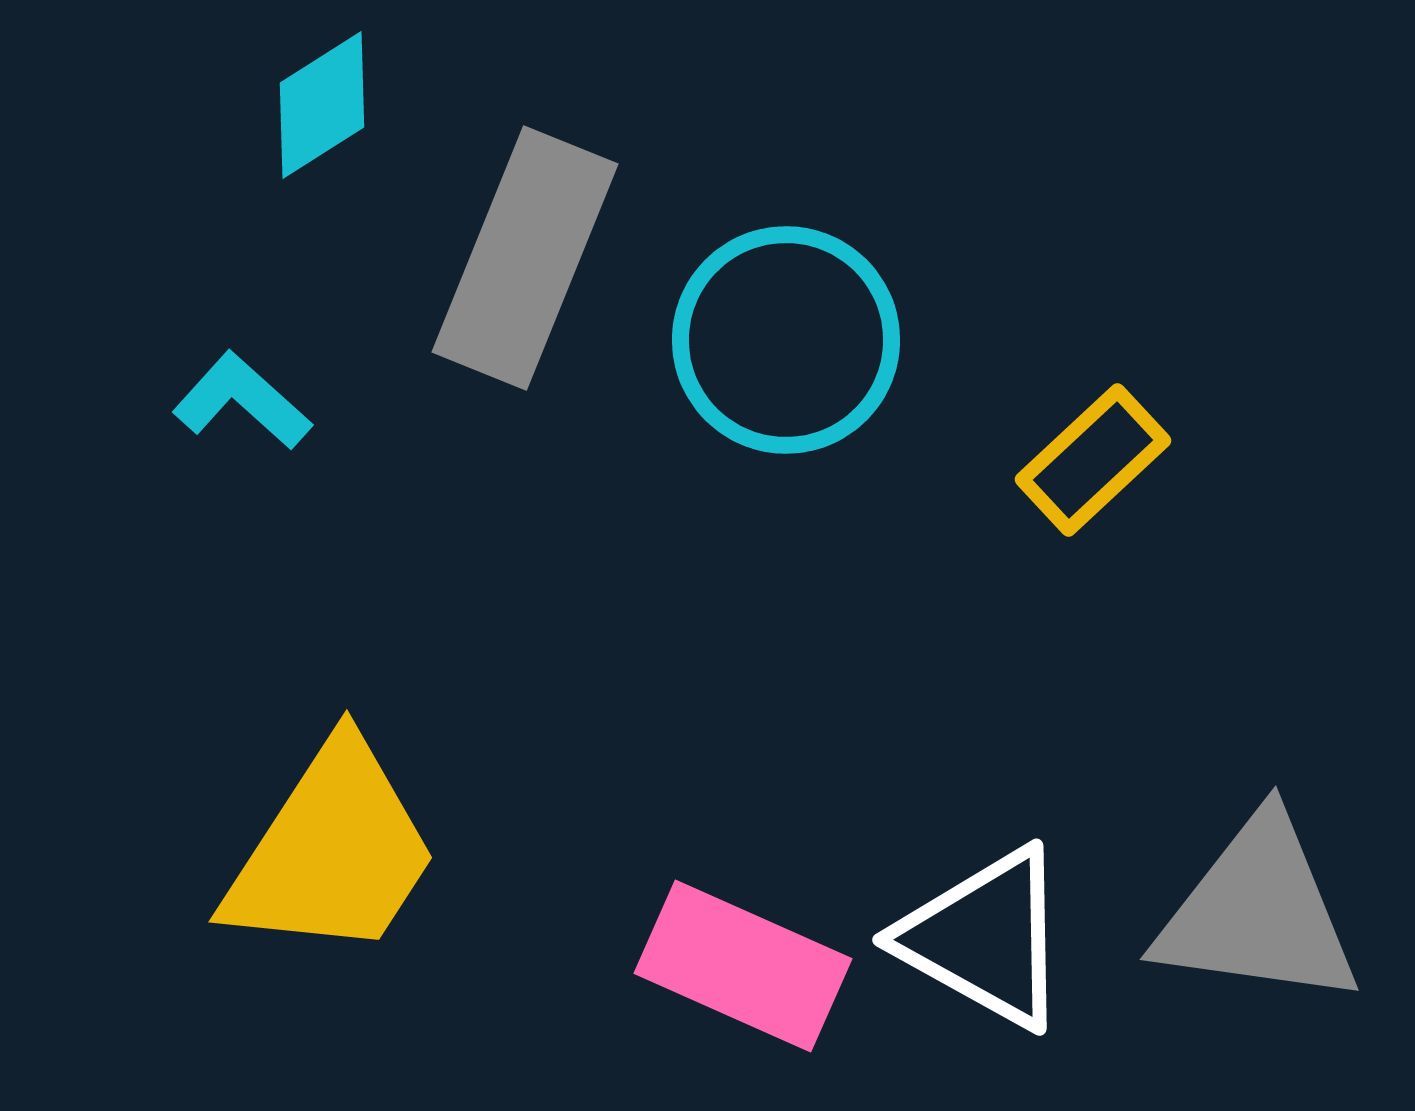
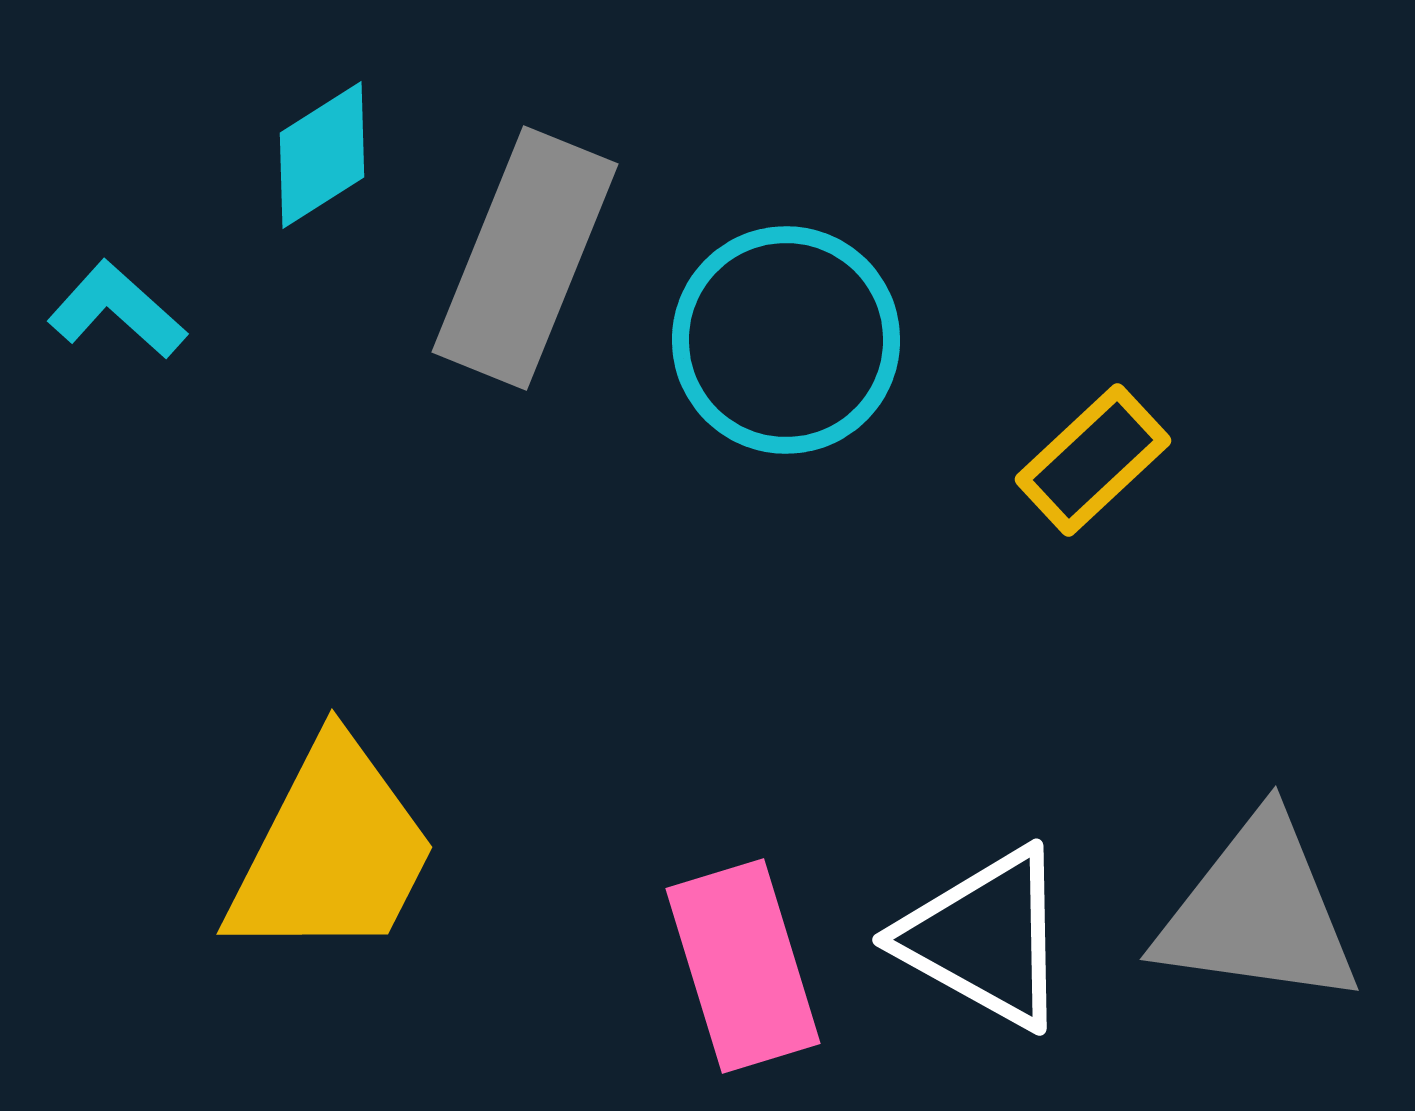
cyan diamond: moved 50 px down
cyan L-shape: moved 125 px left, 91 px up
yellow trapezoid: rotated 6 degrees counterclockwise
pink rectangle: rotated 49 degrees clockwise
